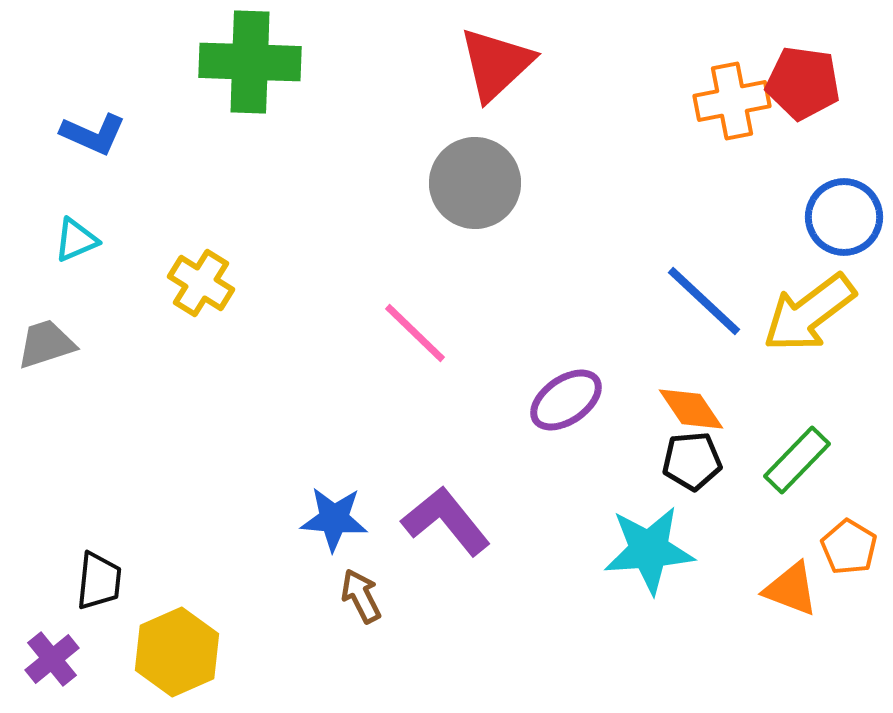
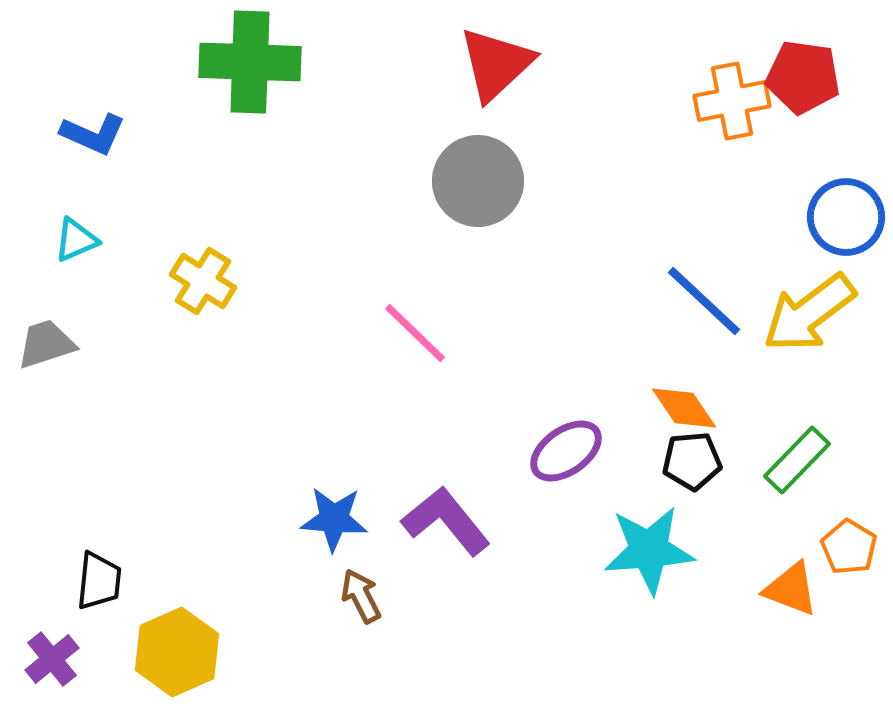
red pentagon: moved 6 px up
gray circle: moved 3 px right, 2 px up
blue circle: moved 2 px right
yellow cross: moved 2 px right, 2 px up
purple ellipse: moved 51 px down
orange diamond: moved 7 px left, 1 px up
